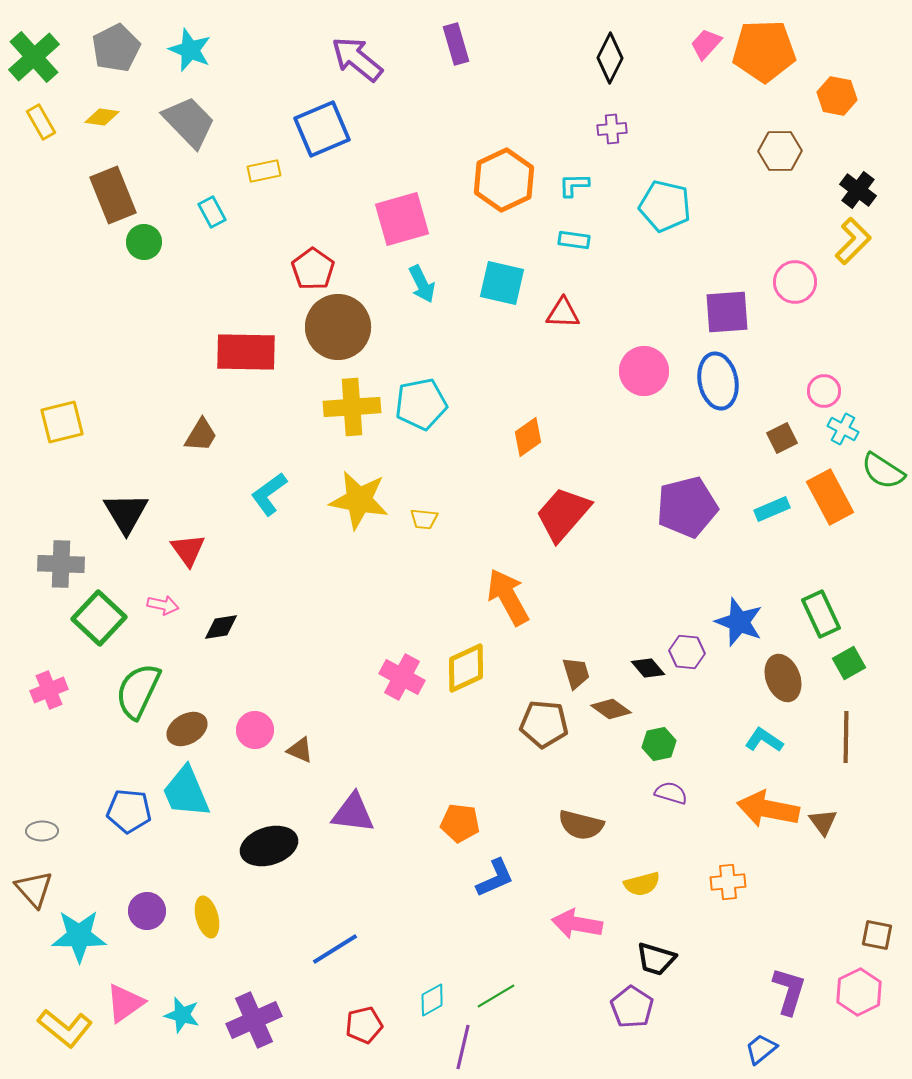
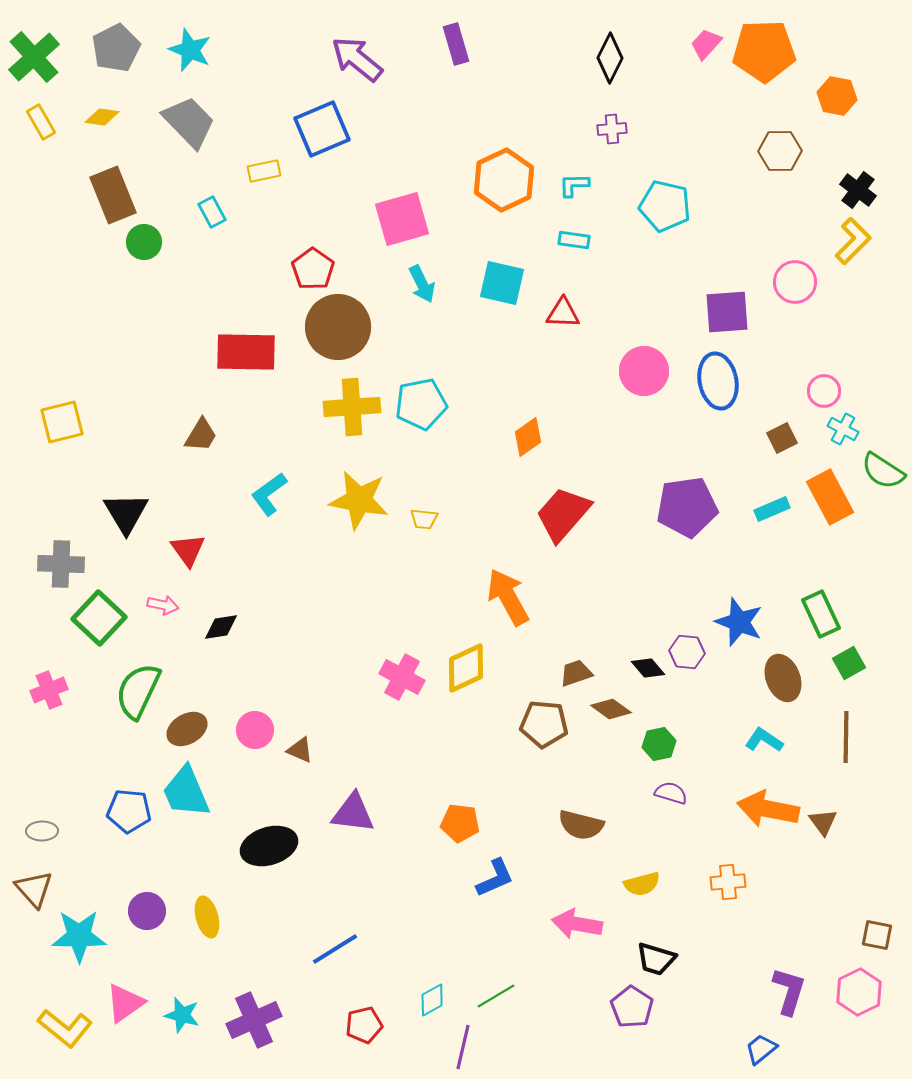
purple pentagon at (687, 507): rotated 6 degrees clockwise
brown trapezoid at (576, 673): rotated 92 degrees counterclockwise
